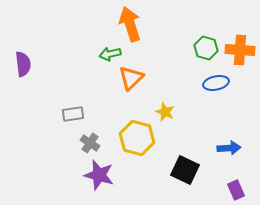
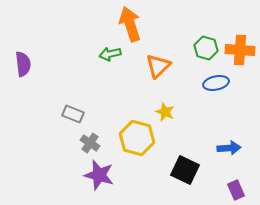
orange triangle: moved 27 px right, 12 px up
gray rectangle: rotated 30 degrees clockwise
